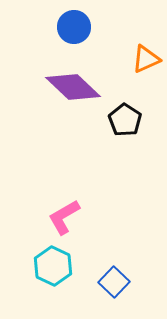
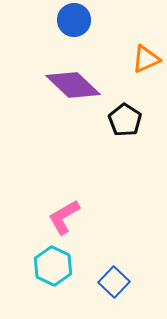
blue circle: moved 7 px up
purple diamond: moved 2 px up
